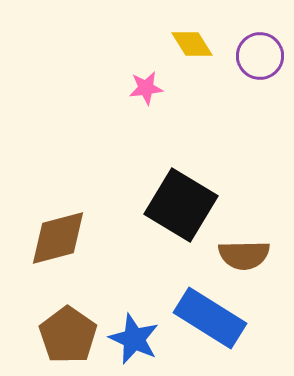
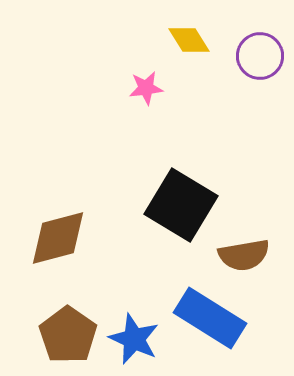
yellow diamond: moved 3 px left, 4 px up
brown semicircle: rotated 9 degrees counterclockwise
